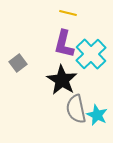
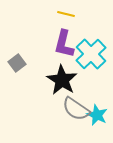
yellow line: moved 2 px left, 1 px down
gray square: moved 1 px left
gray semicircle: rotated 44 degrees counterclockwise
